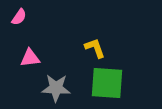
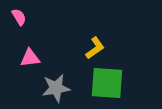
pink semicircle: rotated 66 degrees counterclockwise
yellow L-shape: rotated 75 degrees clockwise
gray star: rotated 12 degrees counterclockwise
